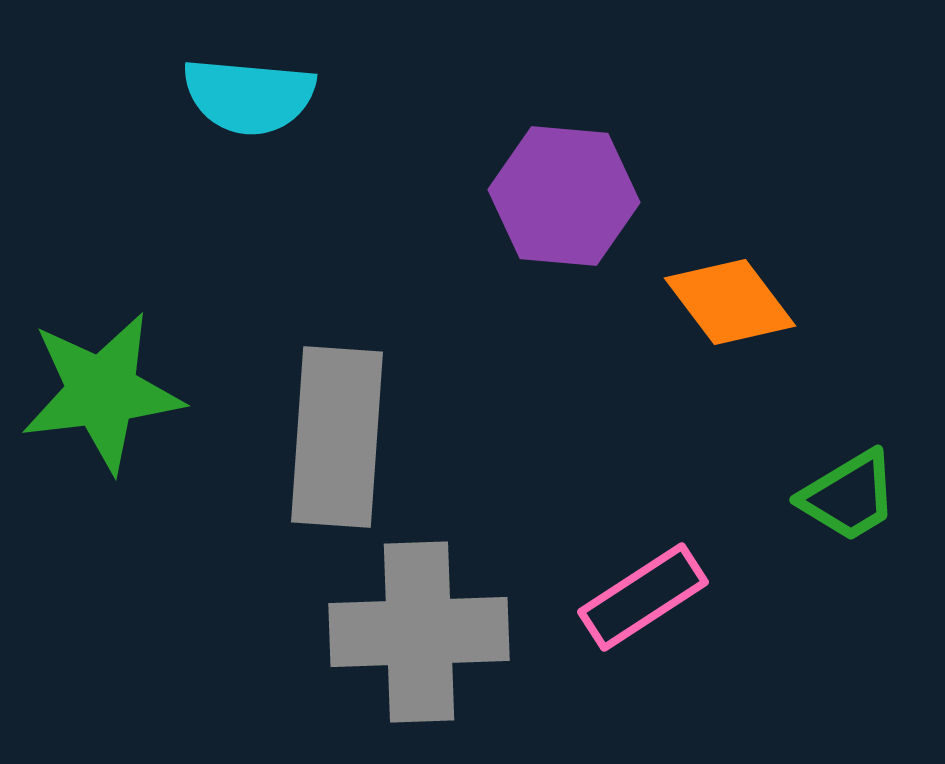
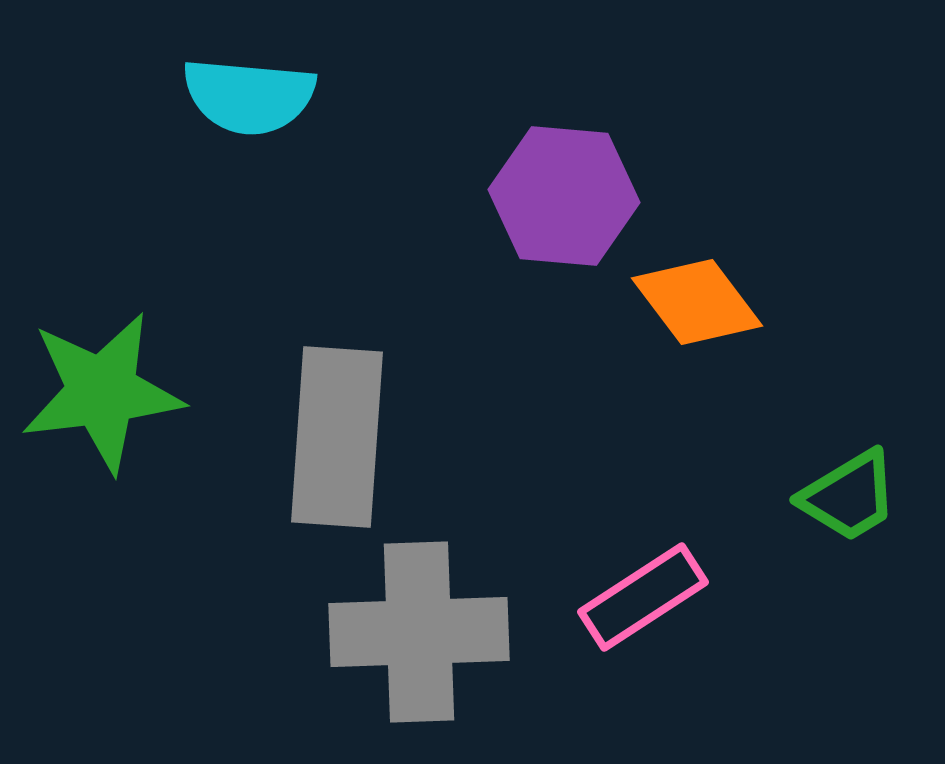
orange diamond: moved 33 px left
